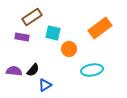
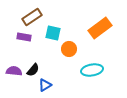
purple rectangle: moved 2 px right
